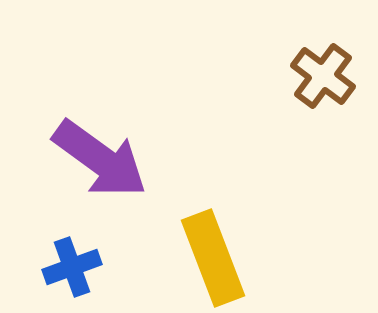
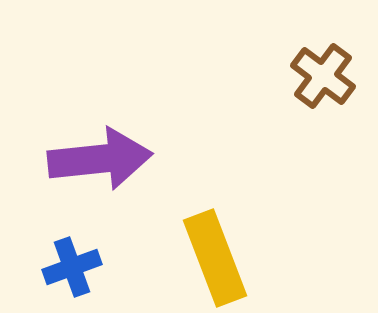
purple arrow: rotated 42 degrees counterclockwise
yellow rectangle: moved 2 px right
